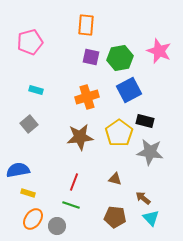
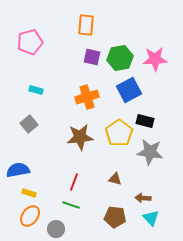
pink star: moved 4 px left, 8 px down; rotated 25 degrees counterclockwise
purple square: moved 1 px right
yellow rectangle: moved 1 px right
brown arrow: rotated 35 degrees counterclockwise
orange ellipse: moved 3 px left, 3 px up
gray circle: moved 1 px left, 3 px down
